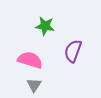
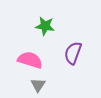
purple semicircle: moved 2 px down
gray triangle: moved 4 px right
